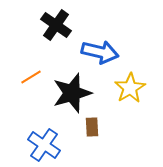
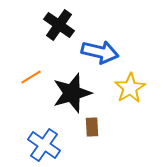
black cross: moved 3 px right
